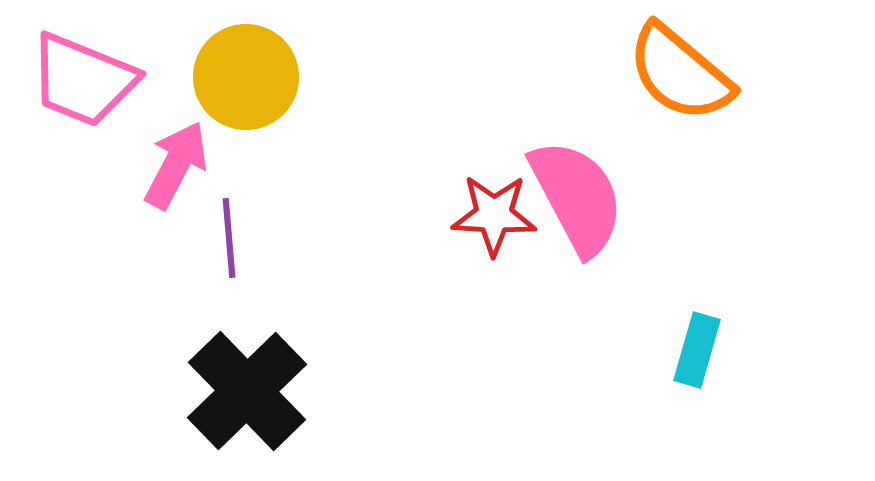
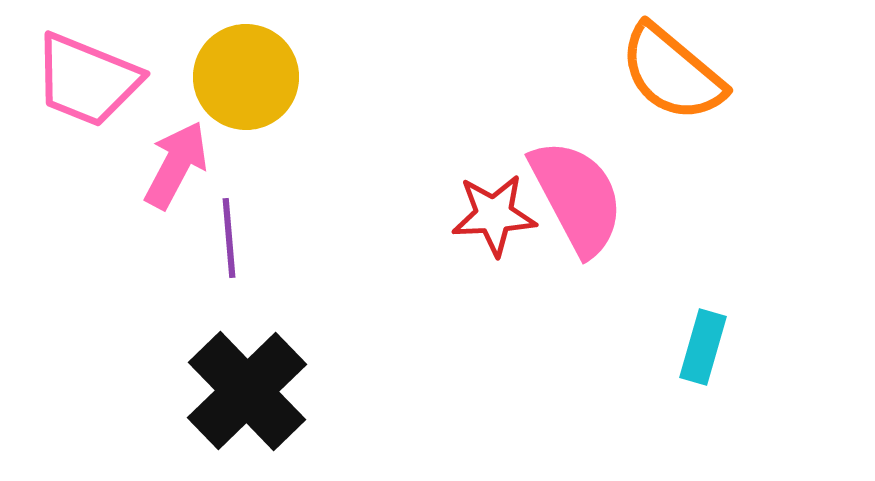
orange semicircle: moved 8 px left
pink trapezoid: moved 4 px right
red star: rotated 6 degrees counterclockwise
cyan rectangle: moved 6 px right, 3 px up
